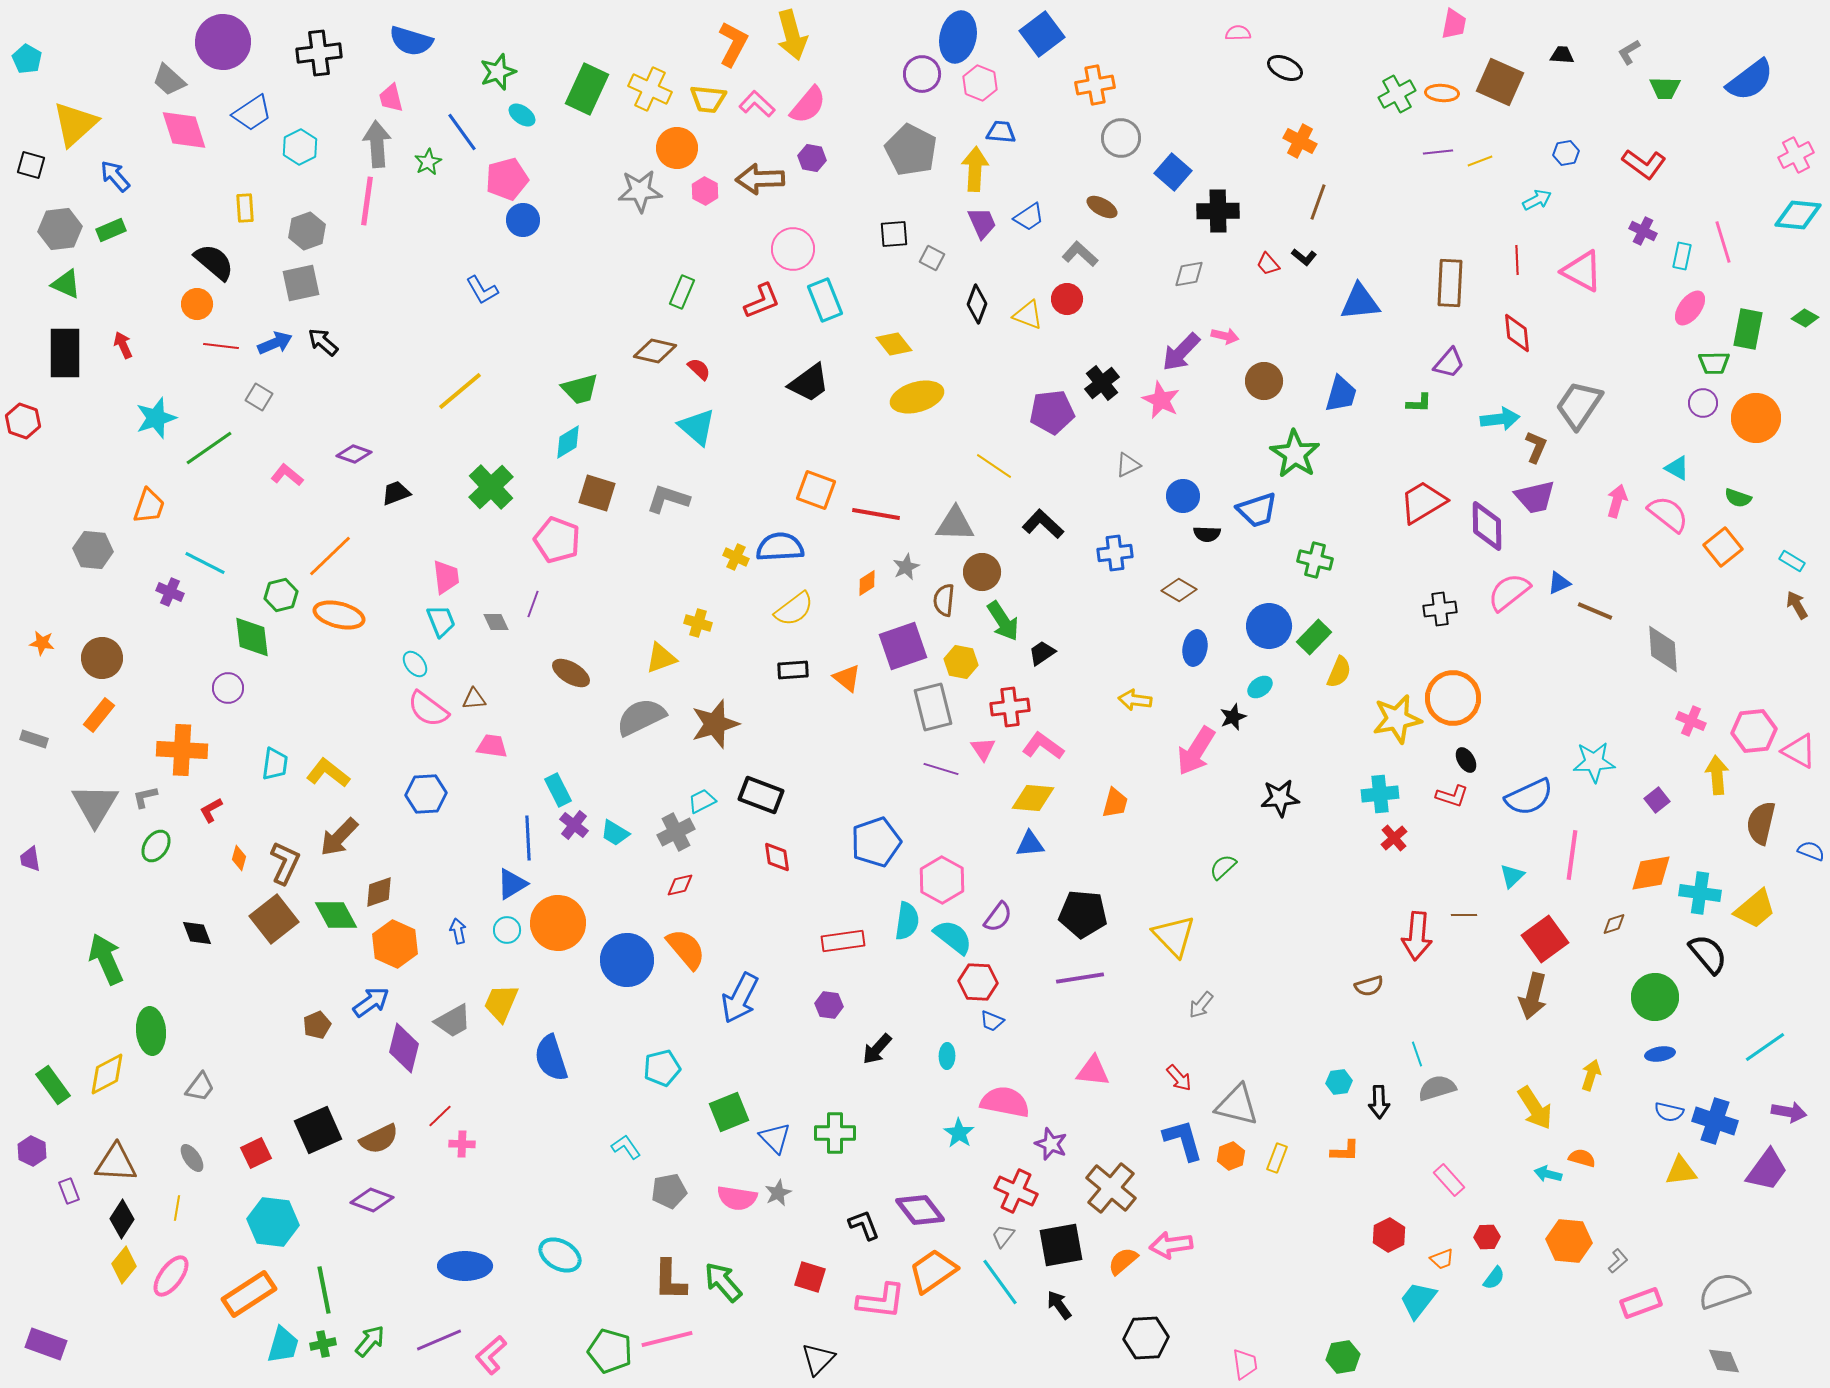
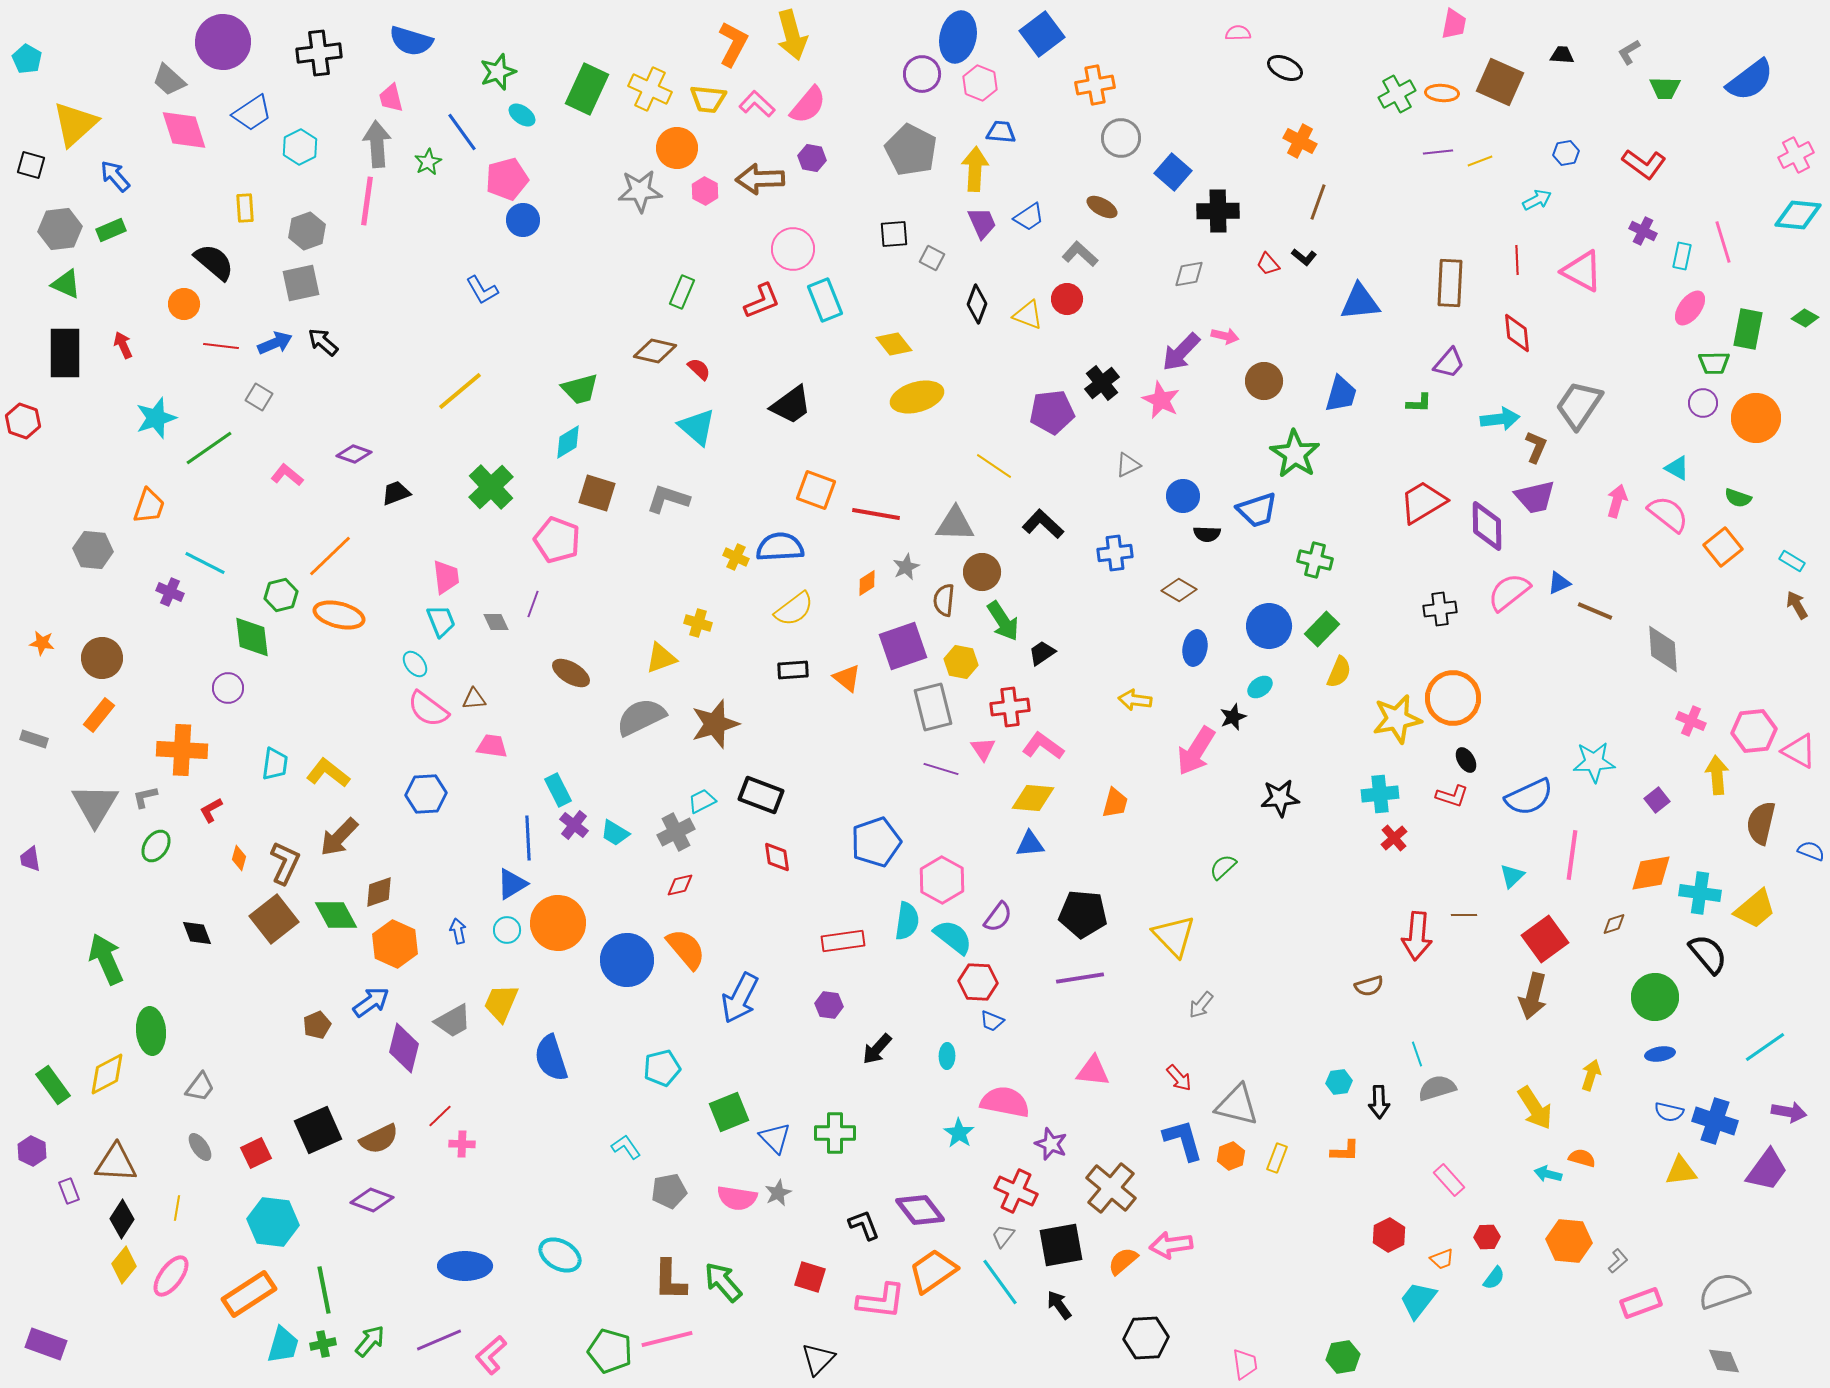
orange circle at (197, 304): moved 13 px left
black trapezoid at (809, 383): moved 18 px left, 22 px down
green rectangle at (1314, 637): moved 8 px right, 8 px up
gray ellipse at (192, 1158): moved 8 px right, 11 px up
